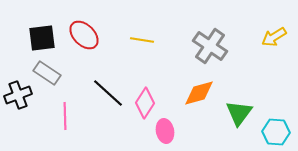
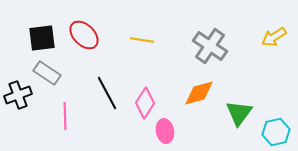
black line: moved 1 px left; rotated 20 degrees clockwise
cyan hexagon: rotated 16 degrees counterclockwise
